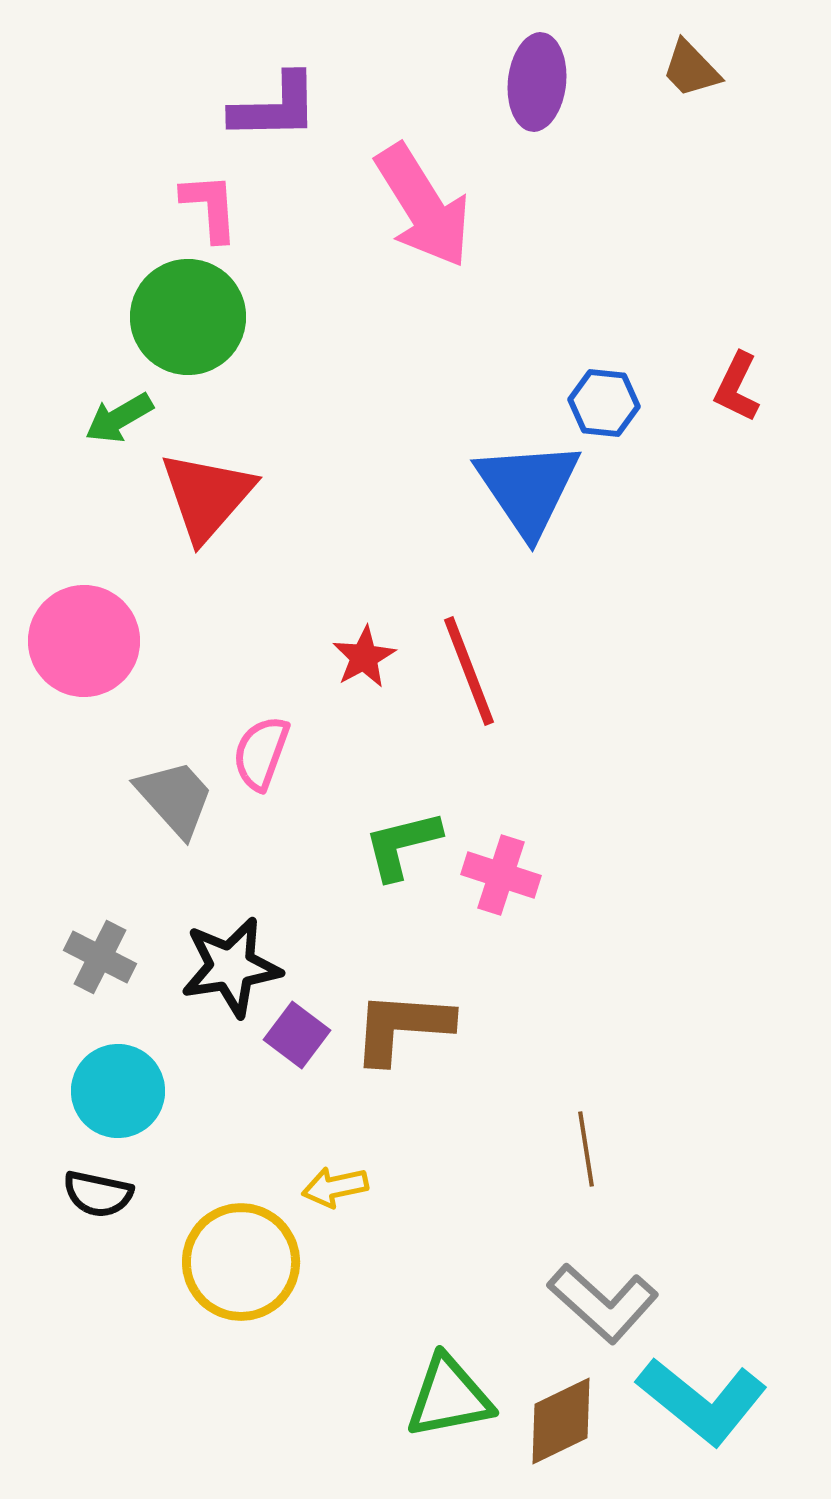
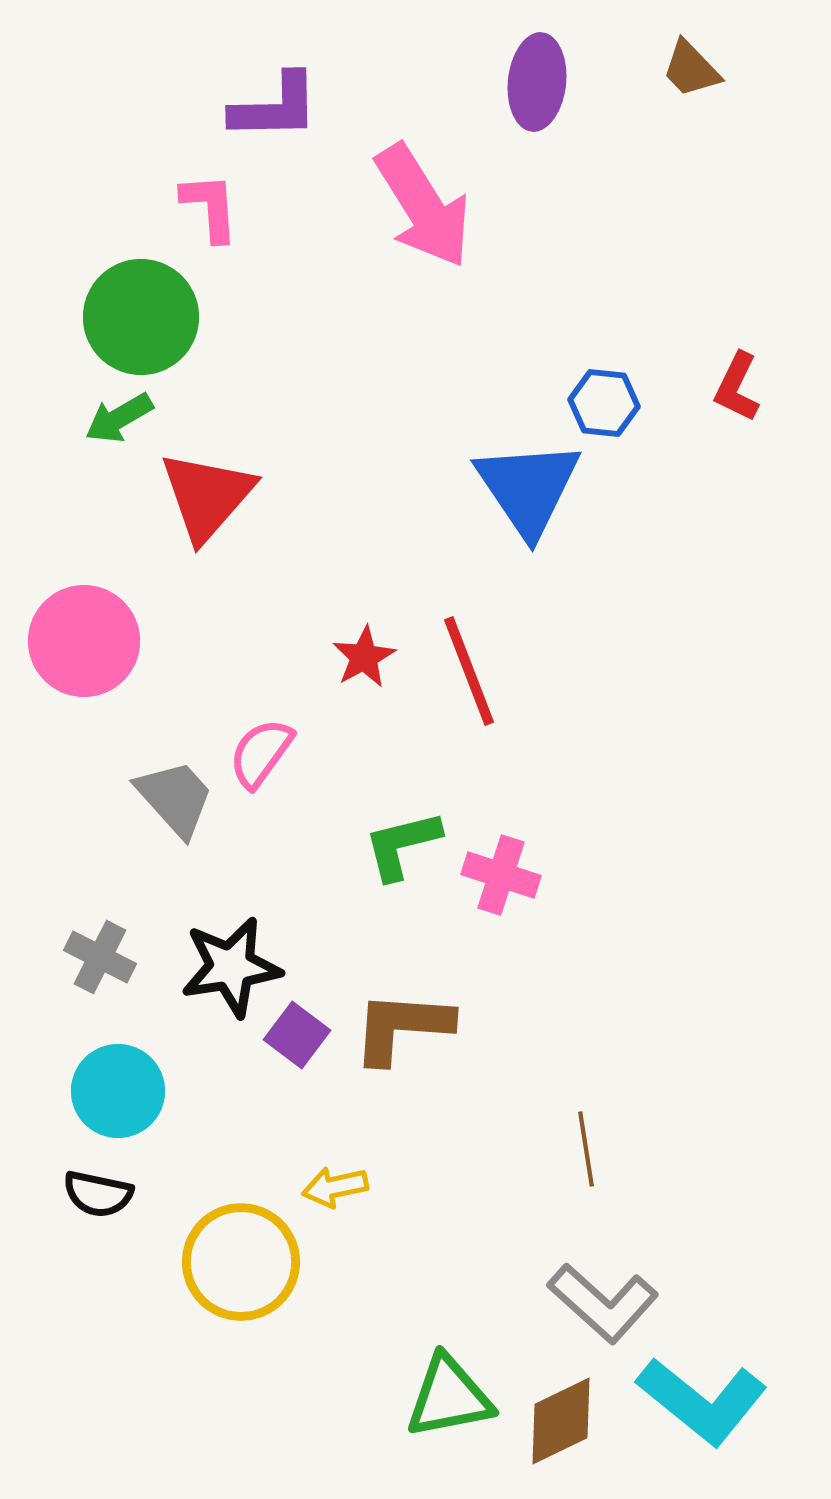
green circle: moved 47 px left
pink semicircle: rotated 16 degrees clockwise
